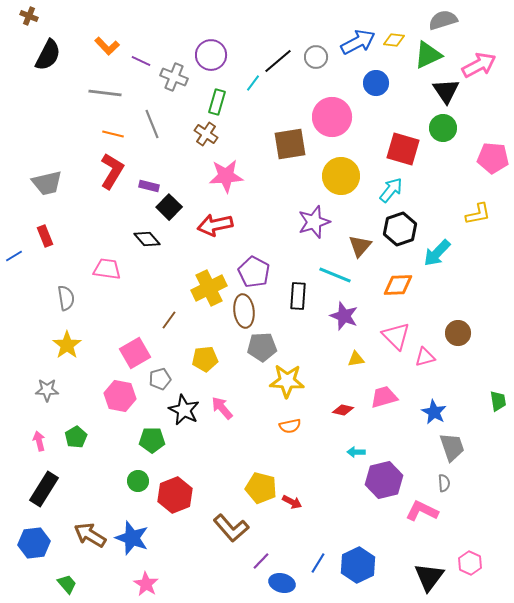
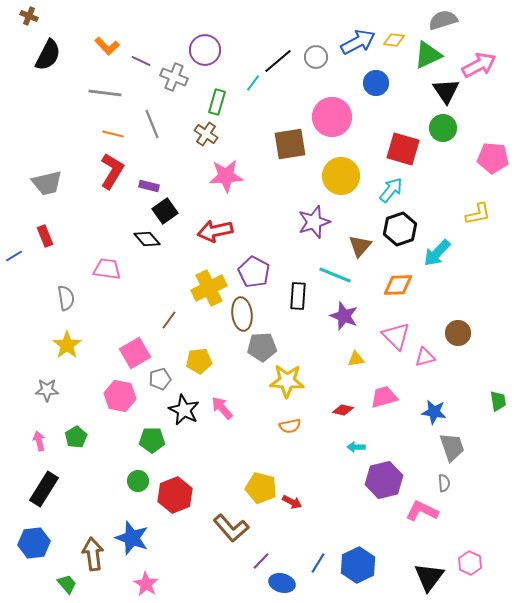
purple circle at (211, 55): moved 6 px left, 5 px up
black square at (169, 207): moved 4 px left, 4 px down; rotated 10 degrees clockwise
red arrow at (215, 225): moved 6 px down
brown ellipse at (244, 311): moved 2 px left, 3 px down
yellow pentagon at (205, 359): moved 6 px left, 2 px down
blue star at (434, 412): rotated 20 degrees counterclockwise
cyan arrow at (356, 452): moved 5 px up
brown arrow at (90, 535): moved 3 px right, 19 px down; rotated 52 degrees clockwise
